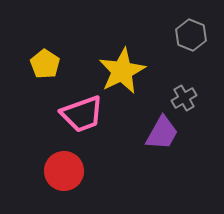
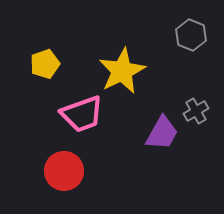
yellow pentagon: rotated 20 degrees clockwise
gray cross: moved 12 px right, 13 px down
